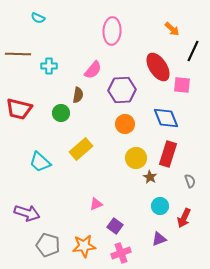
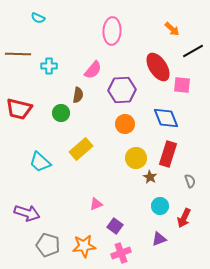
black line: rotated 35 degrees clockwise
